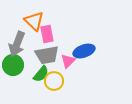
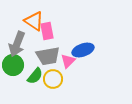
orange triangle: rotated 10 degrees counterclockwise
pink rectangle: moved 3 px up
blue ellipse: moved 1 px left, 1 px up
gray trapezoid: moved 1 px right, 1 px down
green semicircle: moved 6 px left, 2 px down
yellow circle: moved 1 px left, 2 px up
